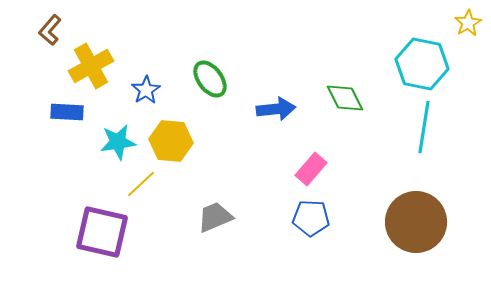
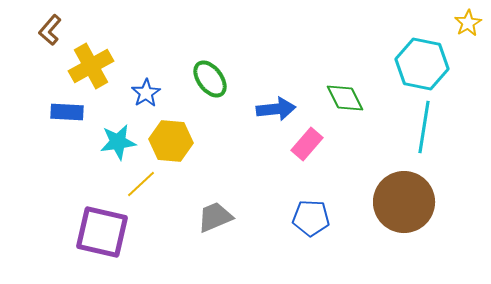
blue star: moved 3 px down
pink rectangle: moved 4 px left, 25 px up
brown circle: moved 12 px left, 20 px up
